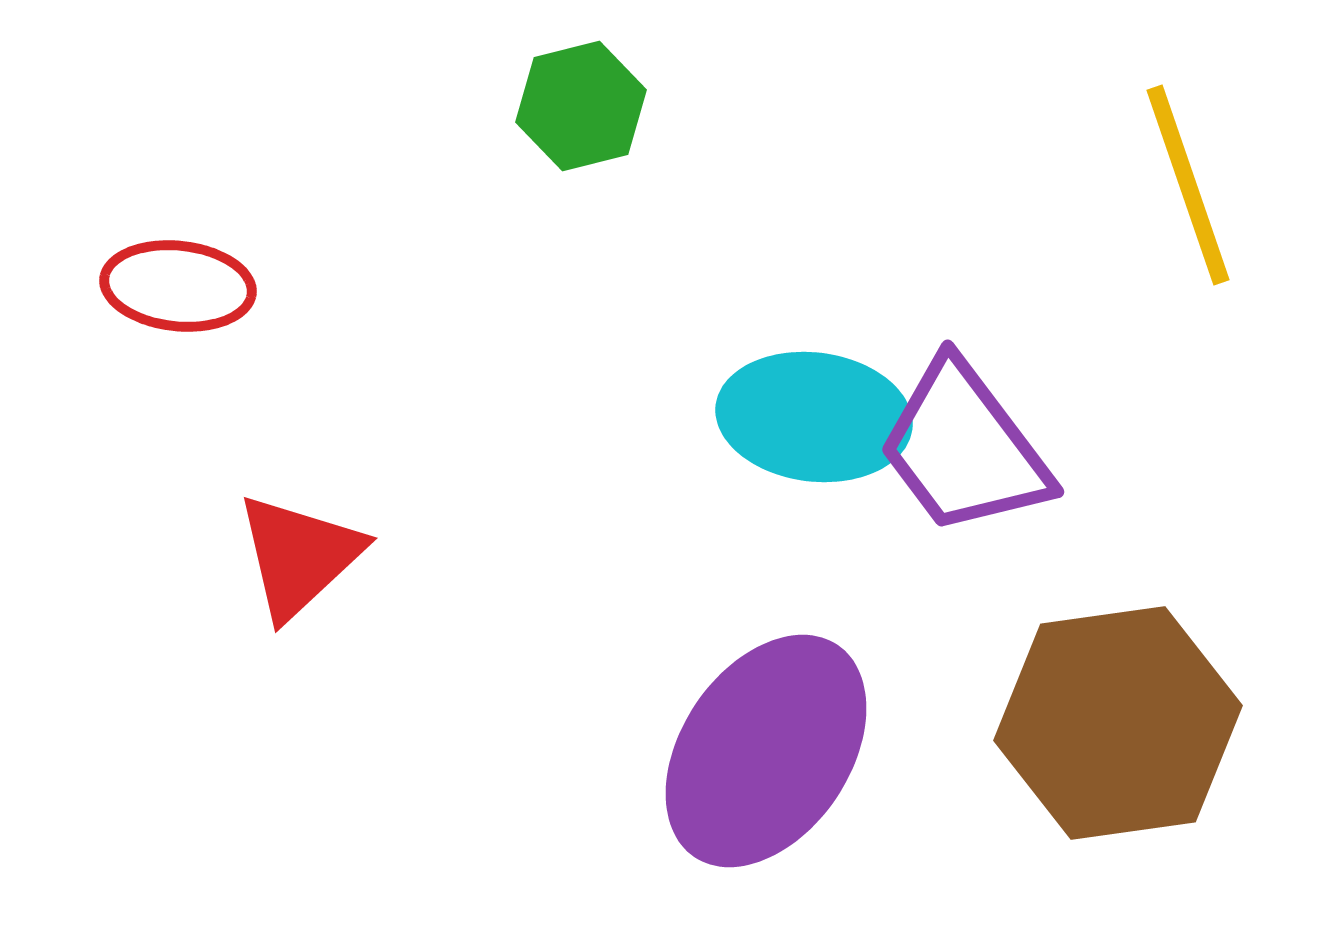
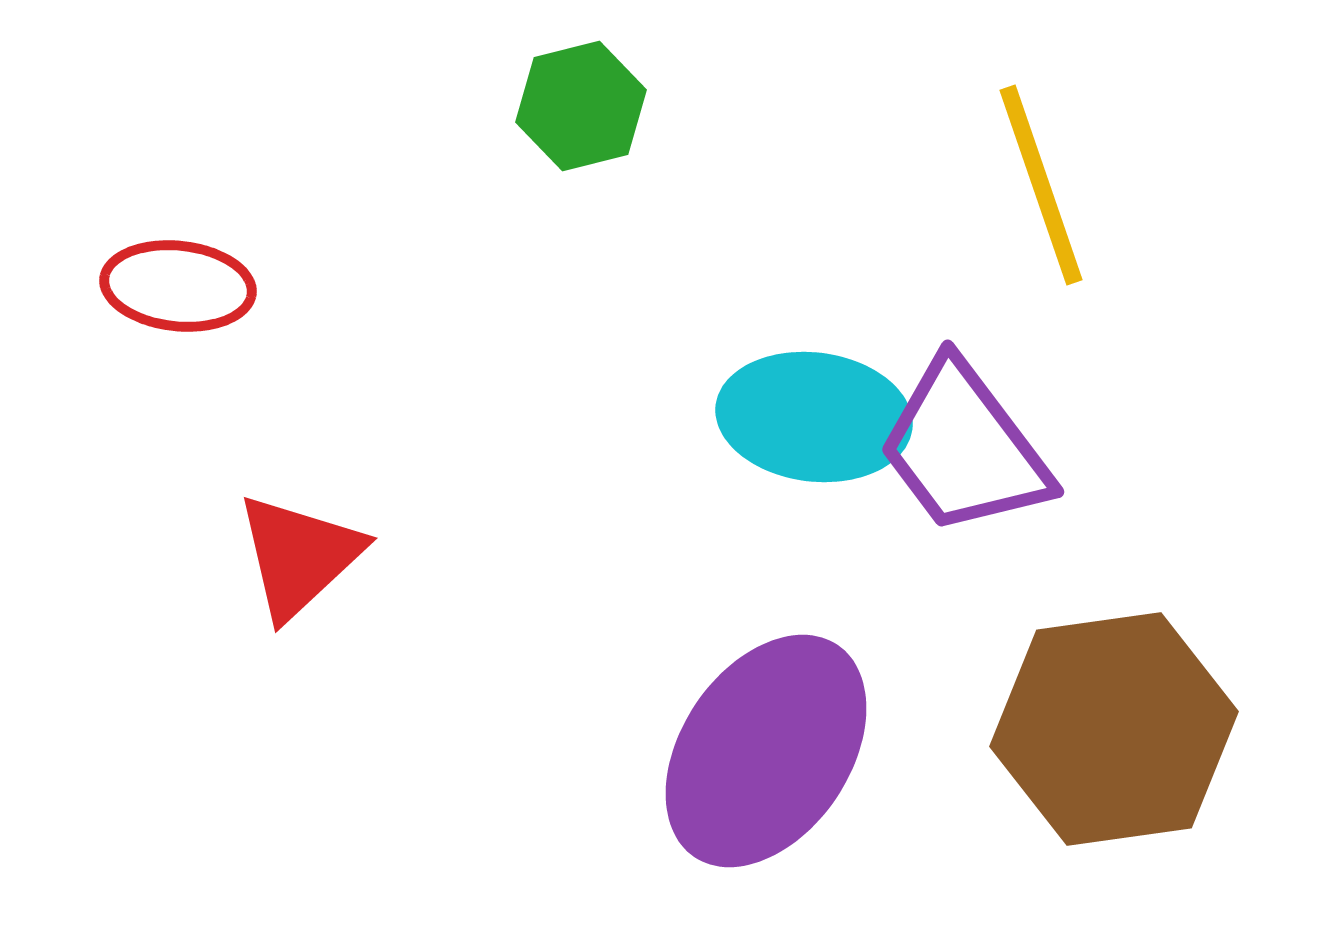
yellow line: moved 147 px left
brown hexagon: moved 4 px left, 6 px down
